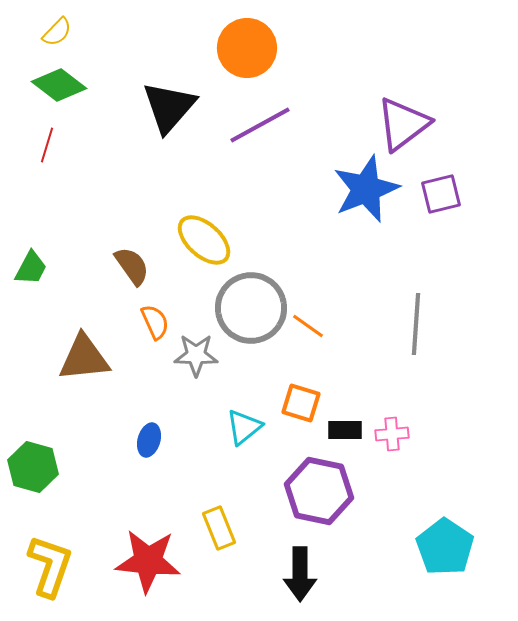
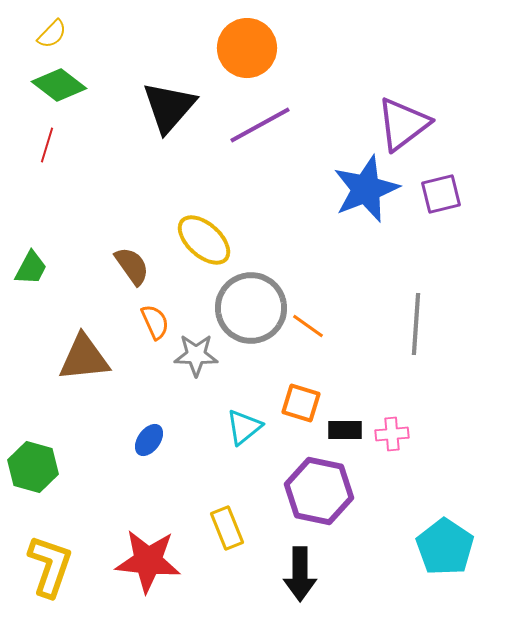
yellow semicircle: moved 5 px left, 2 px down
blue ellipse: rotated 20 degrees clockwise
yellow rectangle: moved 8 px right
